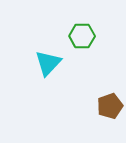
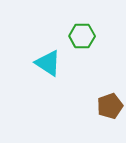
cyan triangle: rotated 40 degrees counterclockwise
